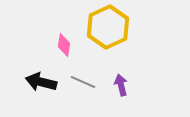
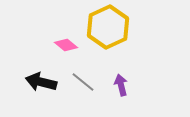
pink diamond: moved 2 px right; rotated 60 degrees counterclockwise
gray line: rotated 15 degrees clockwise
